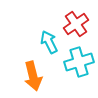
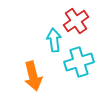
red cross: moved 3 px up
cyan arrow: moved 5 px right, 2 px up; rotated 20 degrees clockwise
